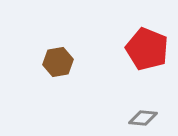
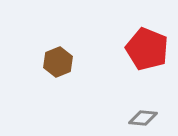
brown hexagon: rotated 12 degrees counterclockwise
